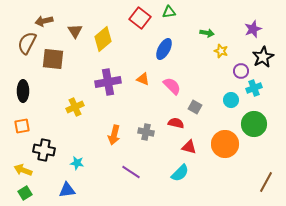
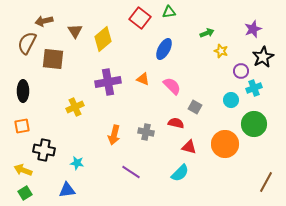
green arrow: rotated 32 degrees counterclockwise
